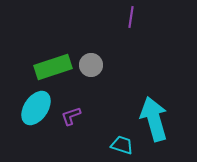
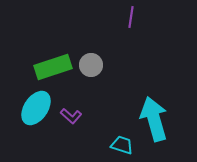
purple L-shape: rotated 120 degrees counterclockwise
